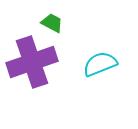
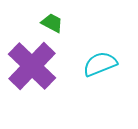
purple cross: moved 4 px down; rotated 27 degrees counterclockwise
